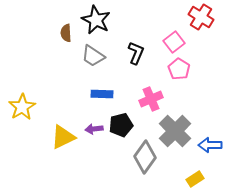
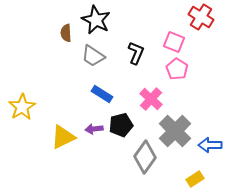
pink square: rotated 30 degrees counterclockwise
pink pentagon: moved 2 px left
blue rectangle: rotated 30 degrees clockwise
pink cross: rotated 25 degrees counterclockwise
